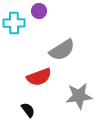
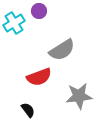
cyan cross: rotated 30 degrees counterclockwise
